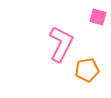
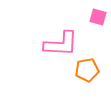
pink L-shape: rotated 66 degrees clockwise
